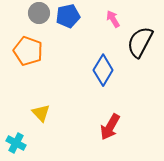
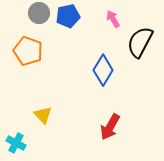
yellow triangle: moved 2 px right, 2 px down
